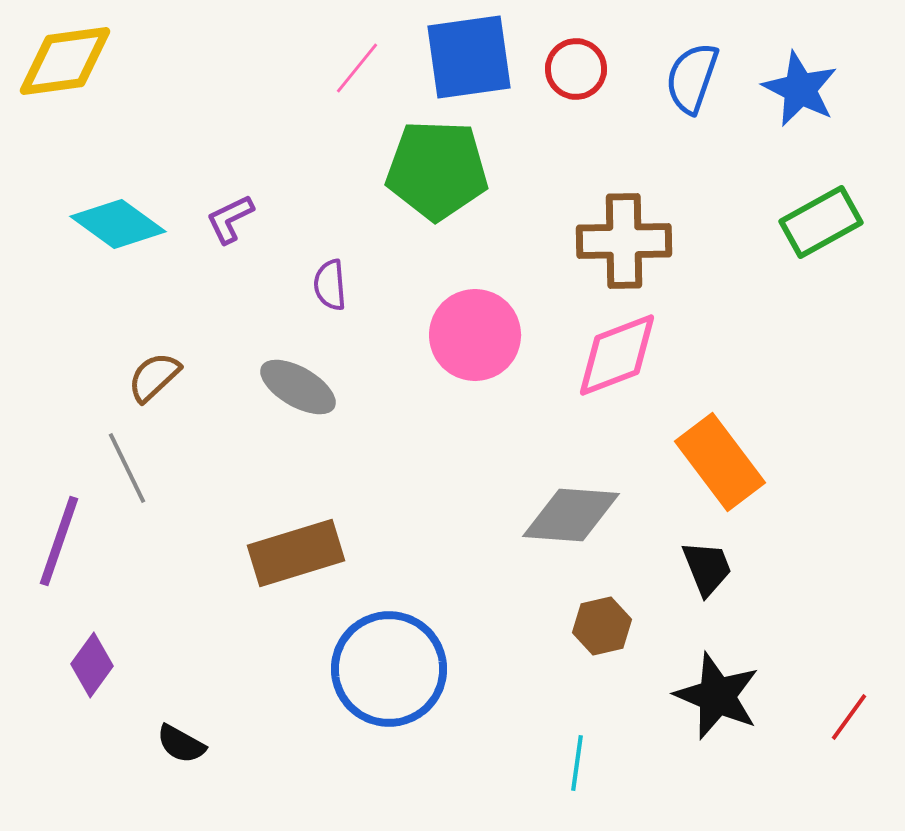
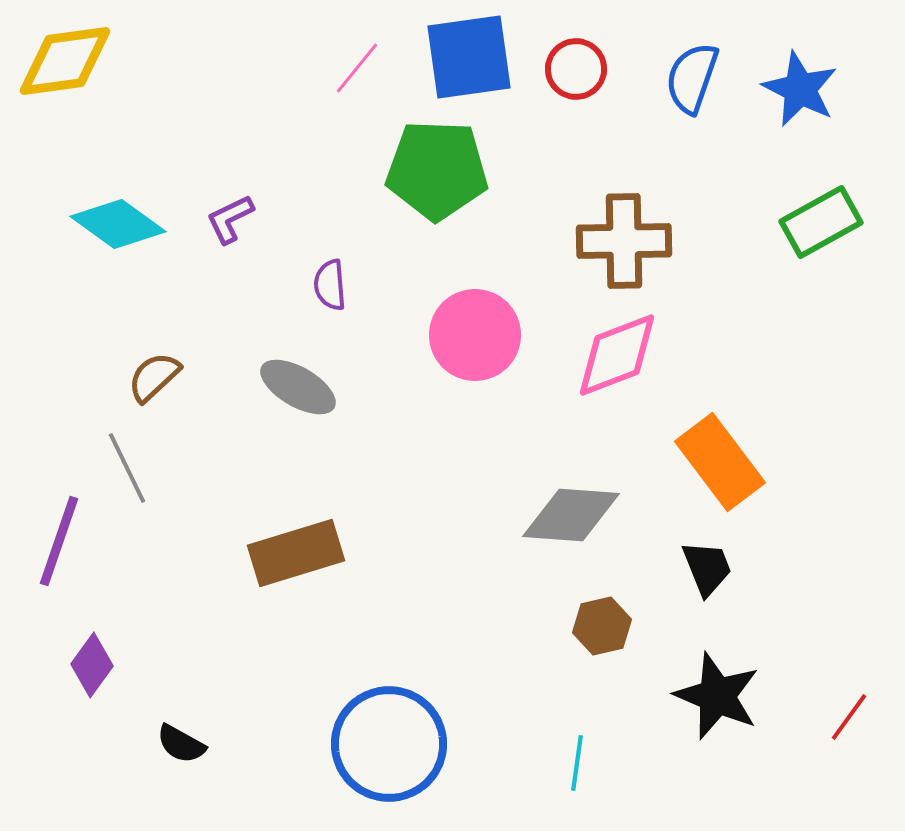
blue circle: moved 75 px down
